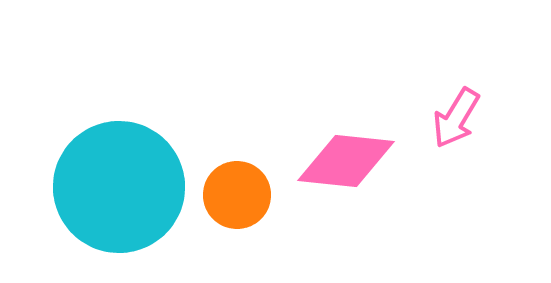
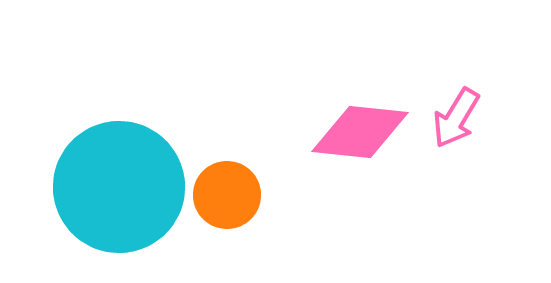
pink diamond: moved 14 px right, 29 px up
orange circle: moved 10 px left
